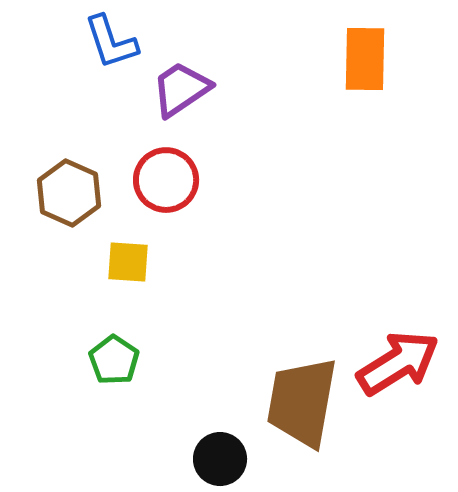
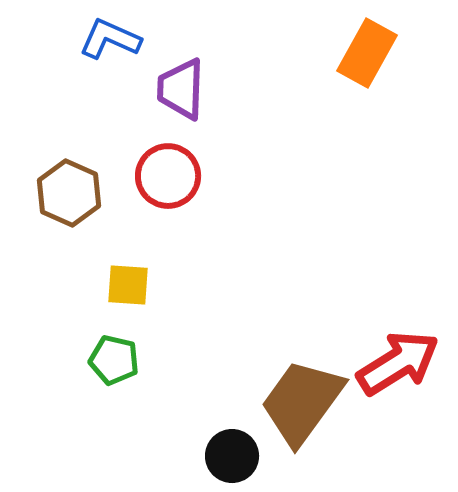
blue L-shape: moved 1 px left, 3 px up; rotated 132 degrees clockwise
orange rectangle: moved 2 px right, 6 px up; rotated 28 degrees clockwise
purple trapezoid: rotated 54 degrees counterclockwise
red circle: moved 2 px right, 4 px up
yellow square: moved 23 px down
green pentagon: rotated 21 degrees counterclockwise
brown trapezoid: rotated 26 degrees clockwise
black circle: moved 12 px right, 3 px up
